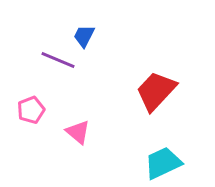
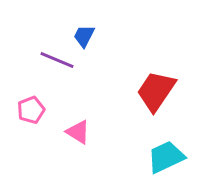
purple line: moved 1 px left
red trapezoid: rotated 9 degrees counterclockwise
pink triangle: rotated 8 degrees counterclockwise
cyan trapezoid: moved 3 px right, 6 px up
